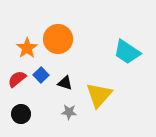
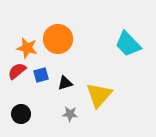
orange star: rotated 25 degrees counterclockwise
cyan trapezoid: moved 1 px right, 8 px up; rotated 12 degrees clockwise
blue square: rotated 28 degrees clockwise
red semicircle: moved 8 px up
black triangle: rotated 35 degrees counterclockwise
gray star: moved 1 px right, 2 px down
